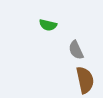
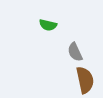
gray semicircle: moved 1 px left, 2 px down
